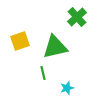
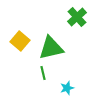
yellow square: rotated 30 degrees counterclockwise
green triangle: moved 4 px left, 1 px down
